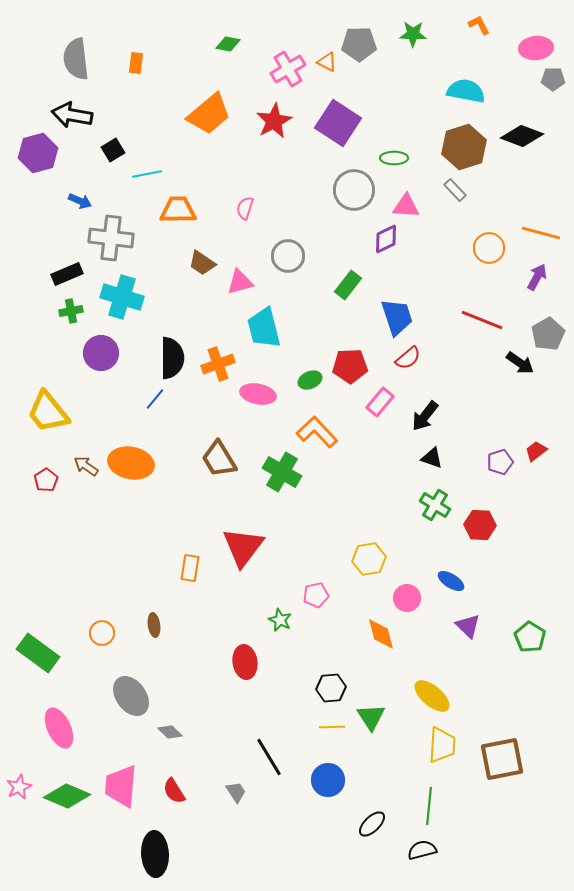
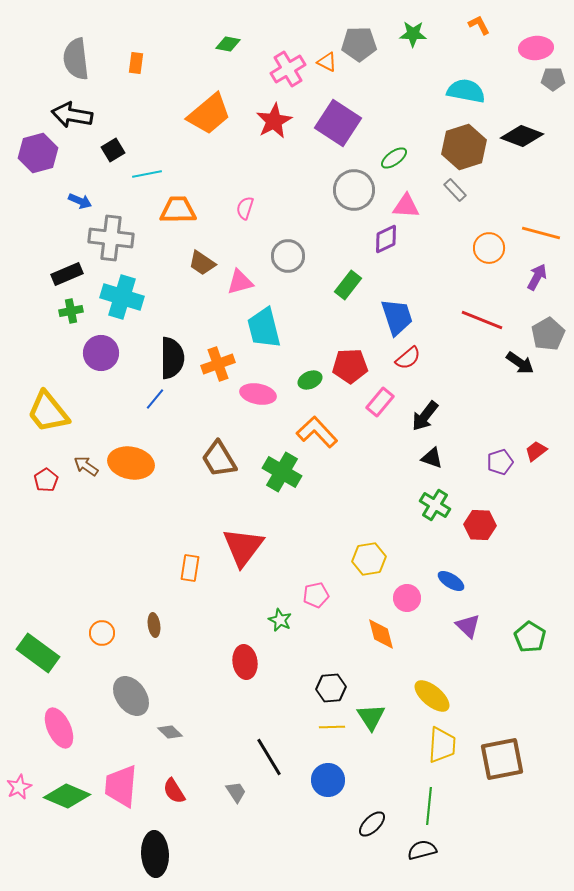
green ellipse at (394, 158): rotated 36 degrees counterclockwise
